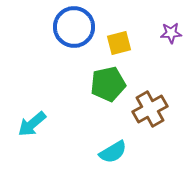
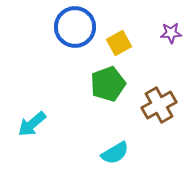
blue circle: moved 1 px right
yellow square: rotated 15 degrees counterclockwise
green pentagon: rotated 8 degrees counterclockwise
brown cross: moved 9 px right, 4 px up
cyan semicircle: moved 2 px right, 1 px down
